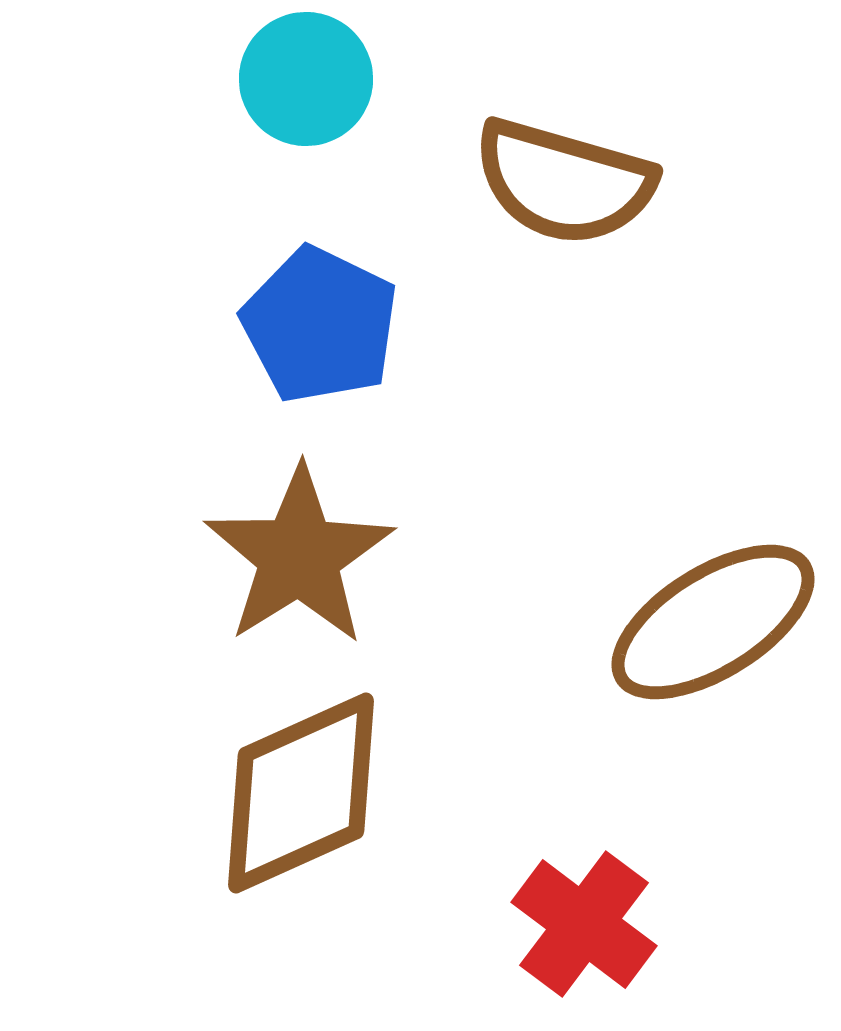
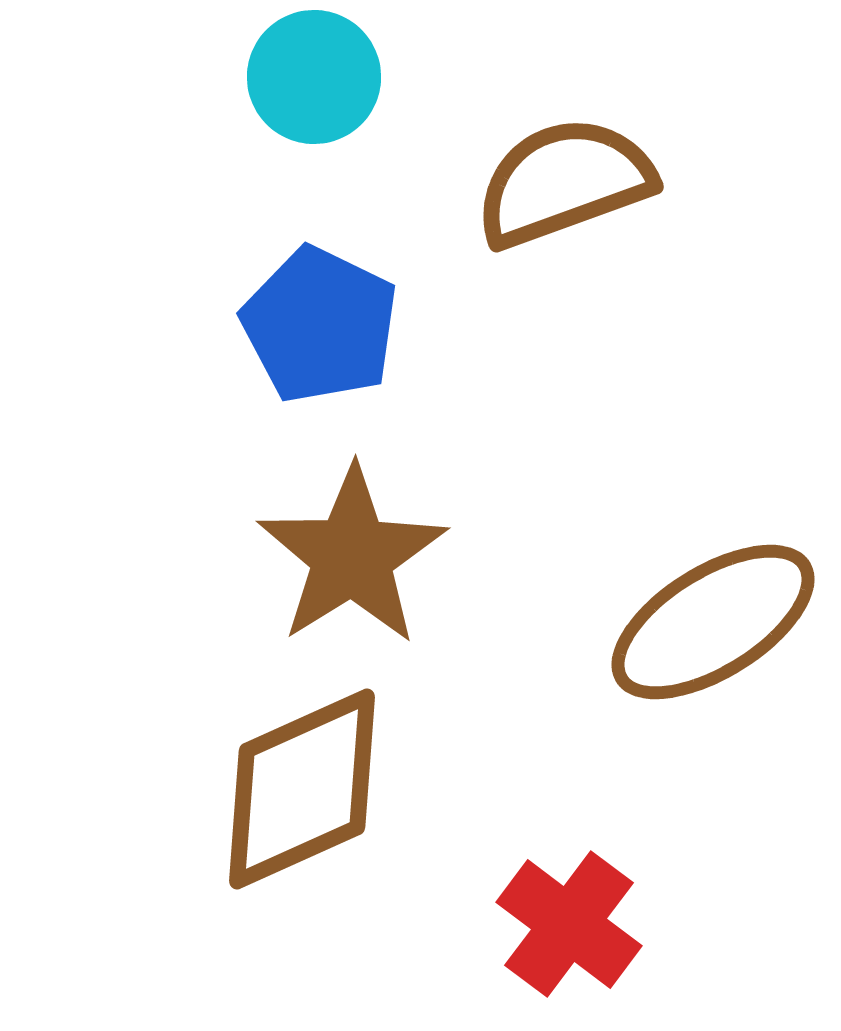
cyan circle: moved 8 px right, 2 px up
brown semicircle: rotated 144 degrees clockwise
brown star: moved 53 px right
brown diamond: moved 1 px right, 4 px up
red cross: moved 15 px left
